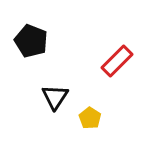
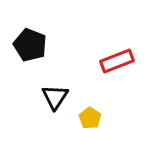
black pentagon: moved 1 px left, 4 px down
red rectangle: rotated 24 degrees clockwise
